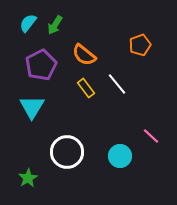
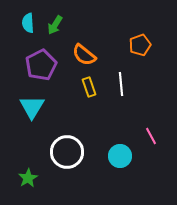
cyan semicircle: rotated 42 degrees counterclockwise
white line: moved 4 px right; rotated 35 degrees clockwise
yellow rectangle: moved 3 px right, 1 px up; rotated 18 degrees clockwise
pink line: rotated 18 degrees clockwise
